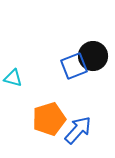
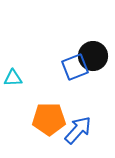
blue square: moved 1 px right, 1 px down
cyan triangle: rotated 18 degrees counterclockwise
orange pentagon: rotated 16 degrees clockwise
